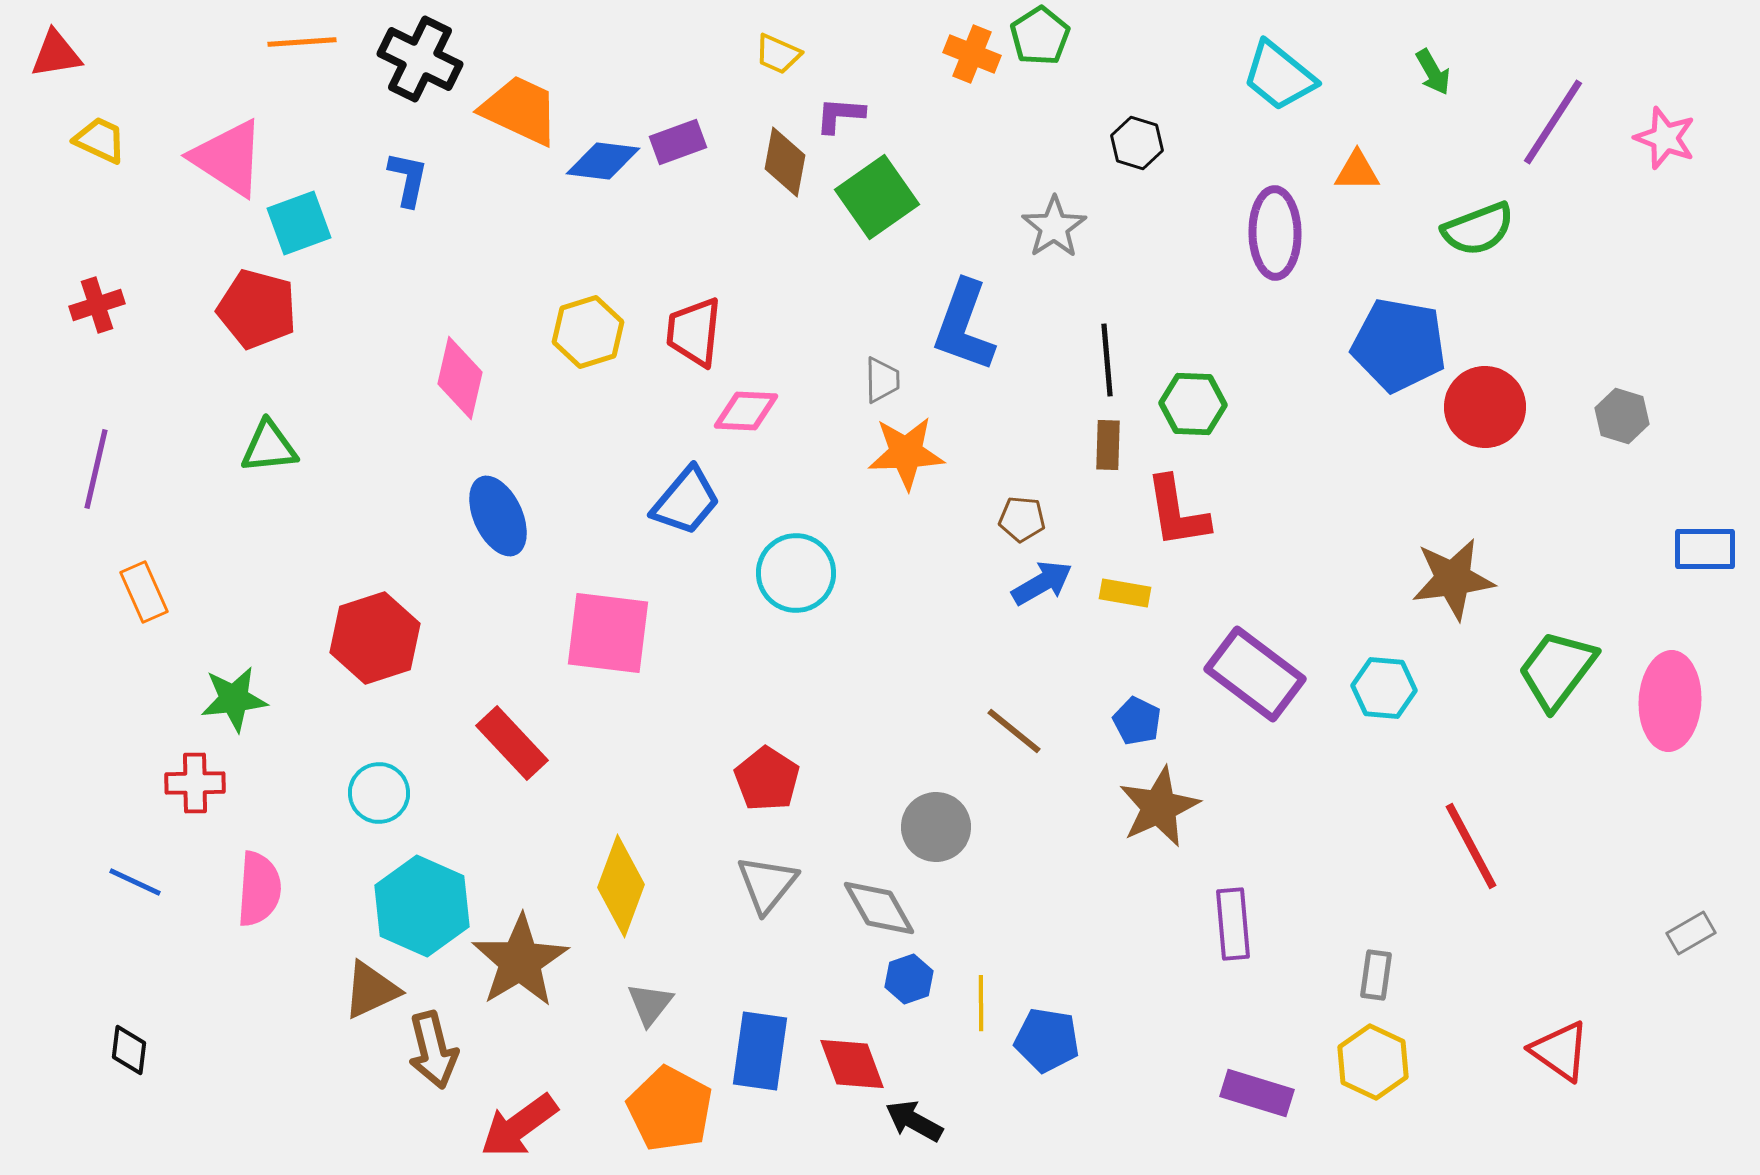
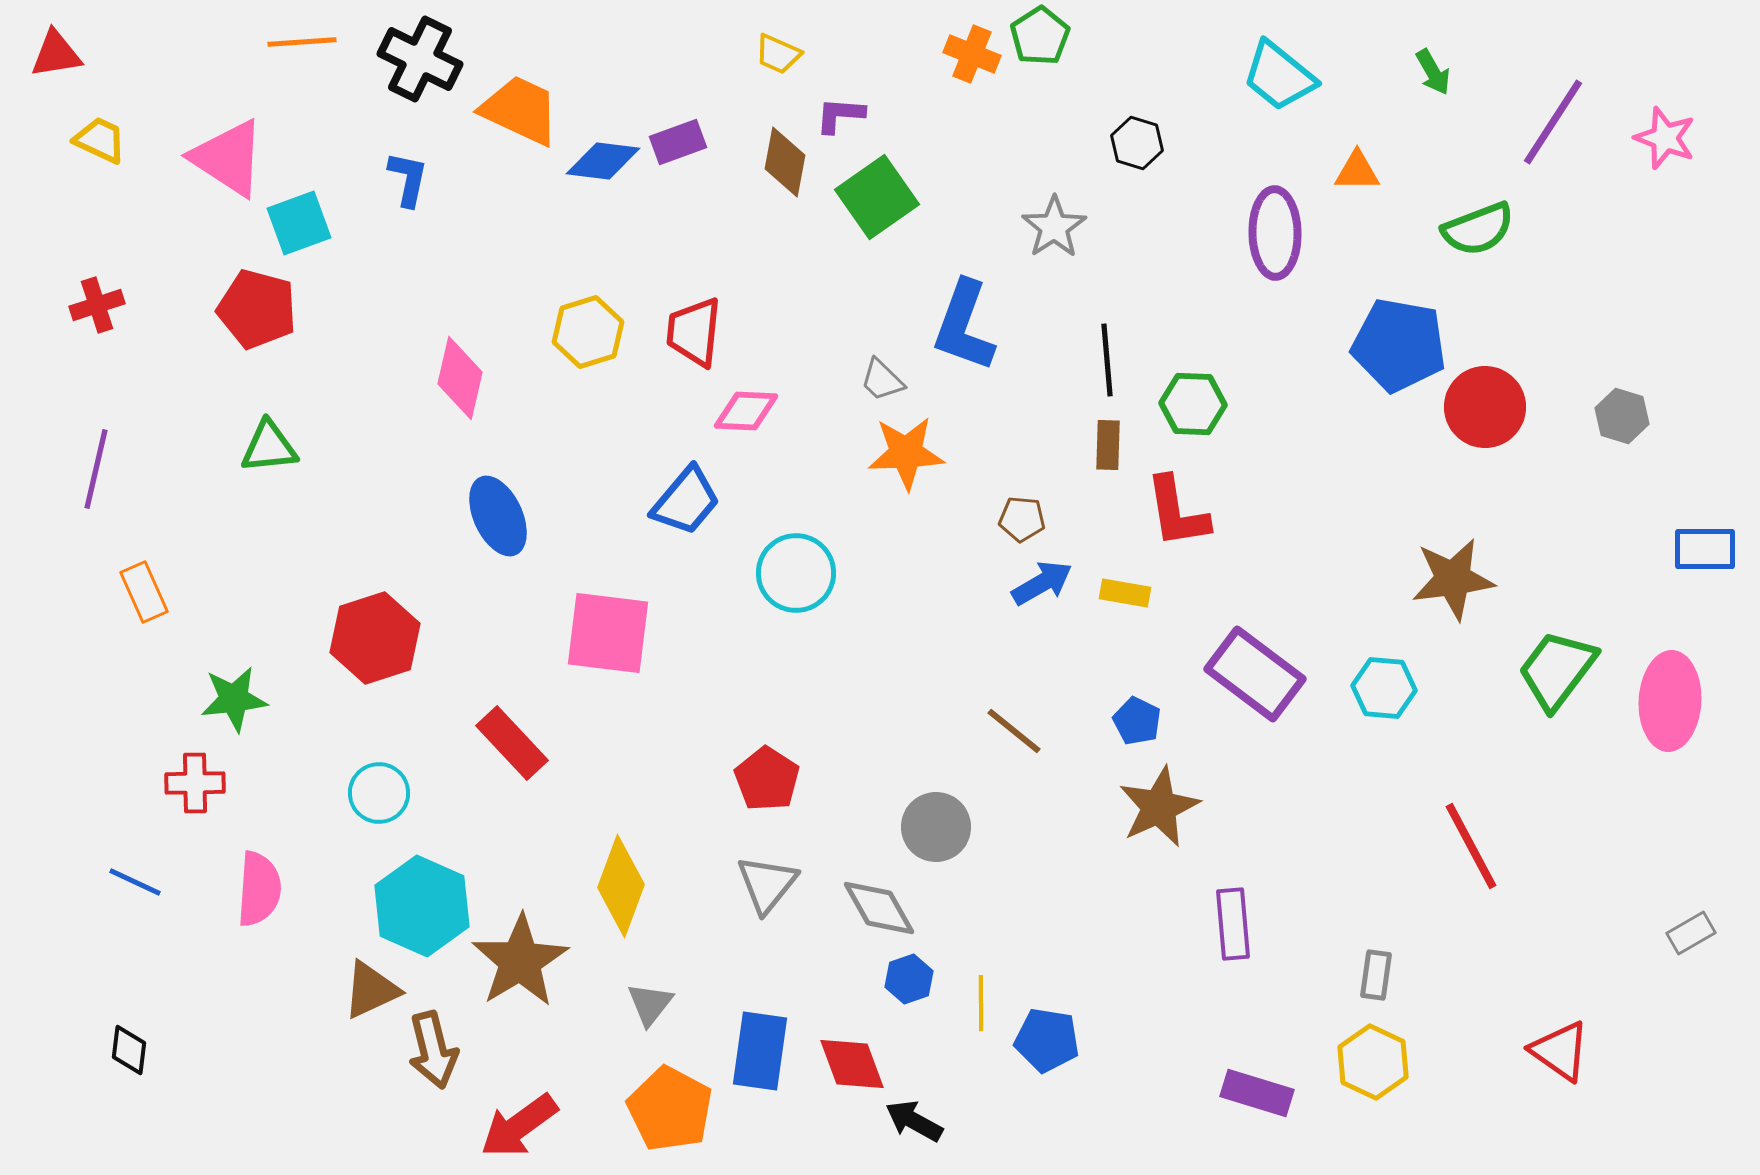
gray trapezoid at (882, 380): rotated 135 degrees clockwise
